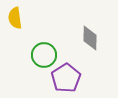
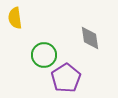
gray diamond: rotated 10 degrees counterclockwise
